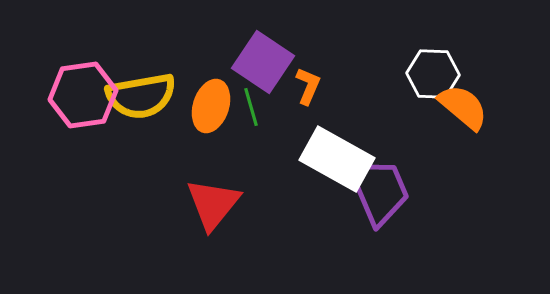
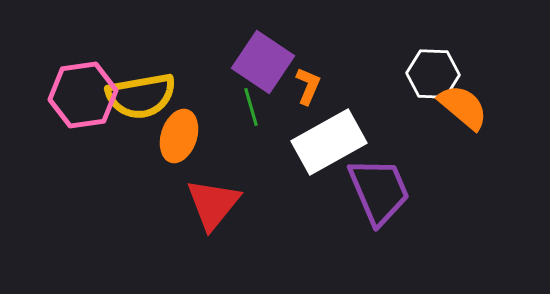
orange ellipse: moved 32 px left, 30 px down
white rectangle: moved 8 px left, 17 px up; rotated 58 degrees counterclockwise
